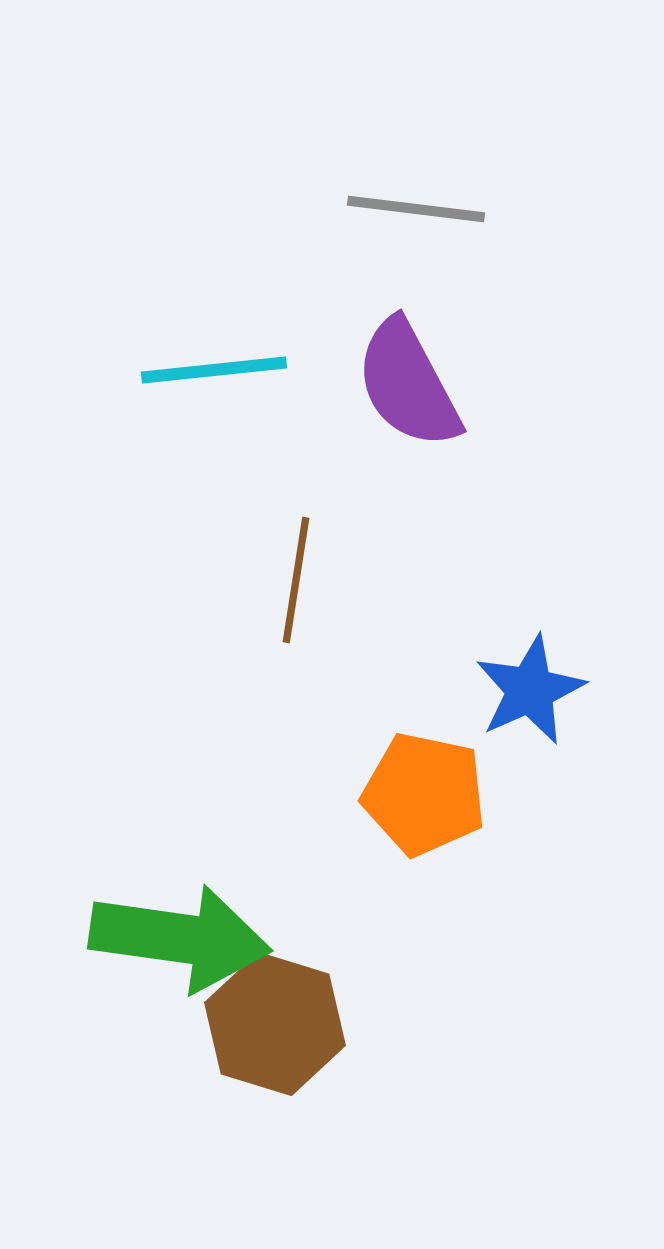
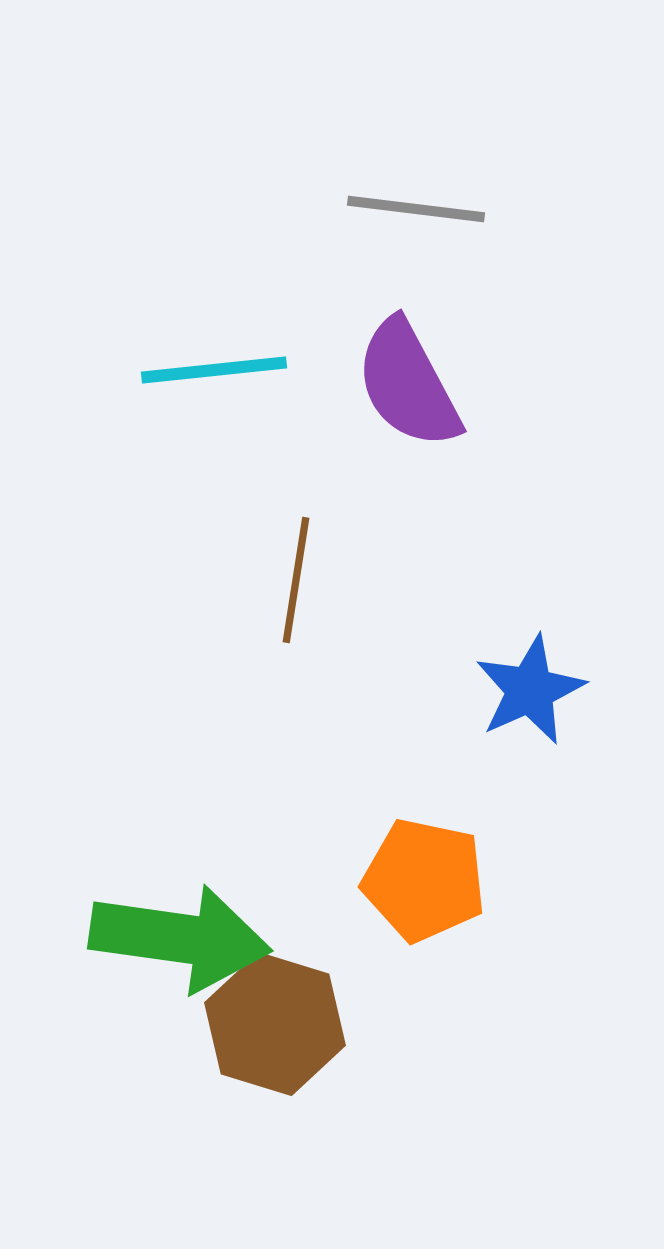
orange pentagon: moved 86 px down
